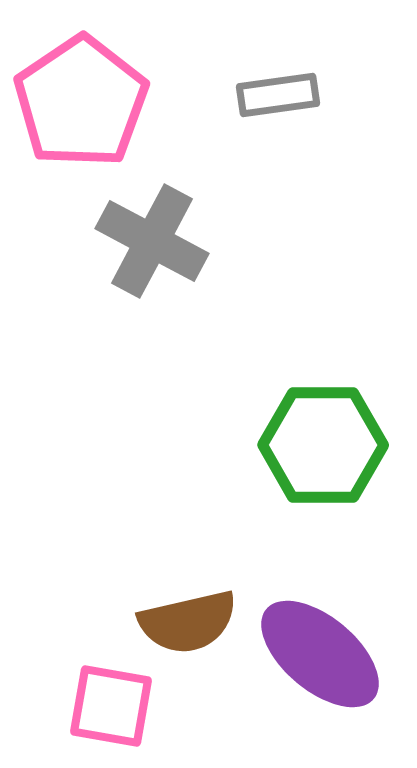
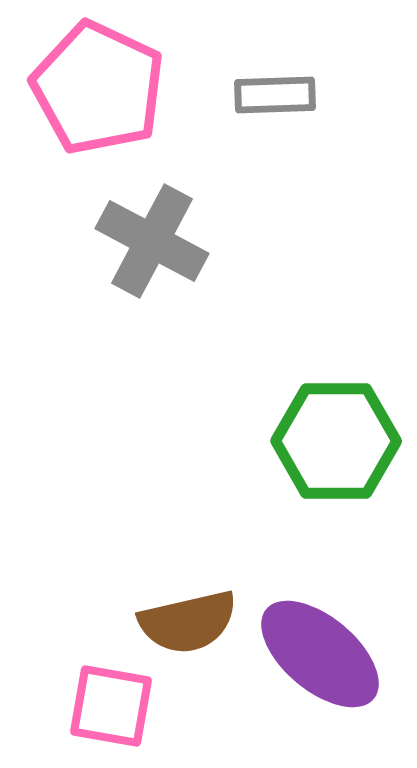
gray rectangle: moved 3 px left; rotated 6 degrees clockwise
pink pentagon: moved 17 px right, 14 px up; rotated 13 degrees counterclockwise
green hexagon: moved 13 px right, 4 px up
